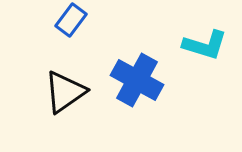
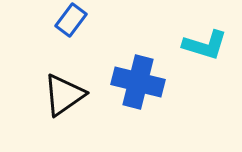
blue cross: moved 1 px right, 2 px down; rotated 15 degrees counterclockwise
black triangle: moved 1 px left, 3 px down
